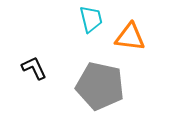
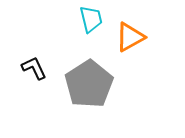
orange triangle: rotated 36 degrees counterclockwise
gray pentagon: moved 11 px left, 2 px up; rotated 27 degrees clockwise
